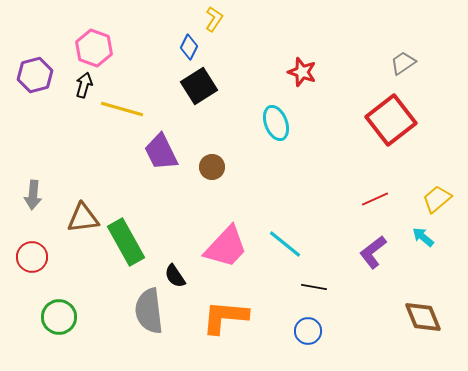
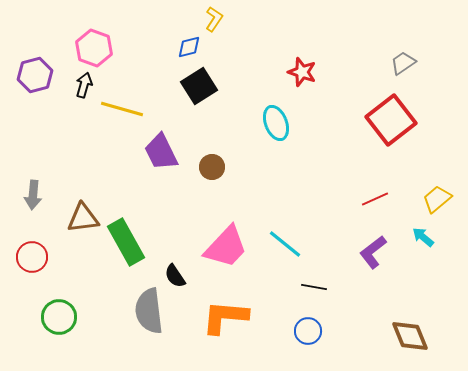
blue diamond: rotated 50 degrees clockwise
brown diamond: moved 13 px left, 19 px down
